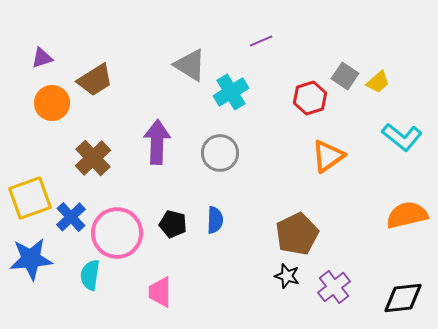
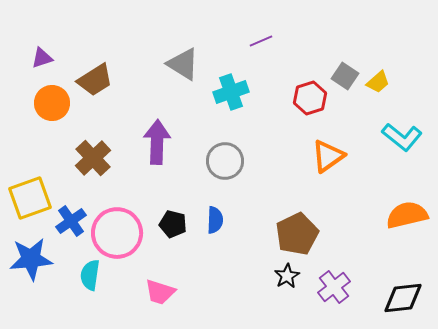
gray triangle: moved 7 px left, 1 px up
cyan cross: rotated 12 degrees clockwise
gray circle: moved 5 px right, 8 px down
blue cross: moved 4 px down; rotated 8 degrees clockwise
black star: rotated 25 degrees clockwise
pink trapezoid: rotated 72 degrees counterclockwise
